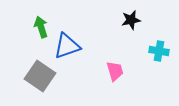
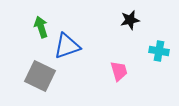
black star: moved 1 px left
pink trapezoid: moved 4 px right
gray square: rotated 8 degrees counterclockwise
